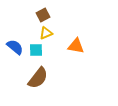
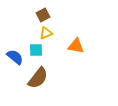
blue semicircle: moved 10 px down
